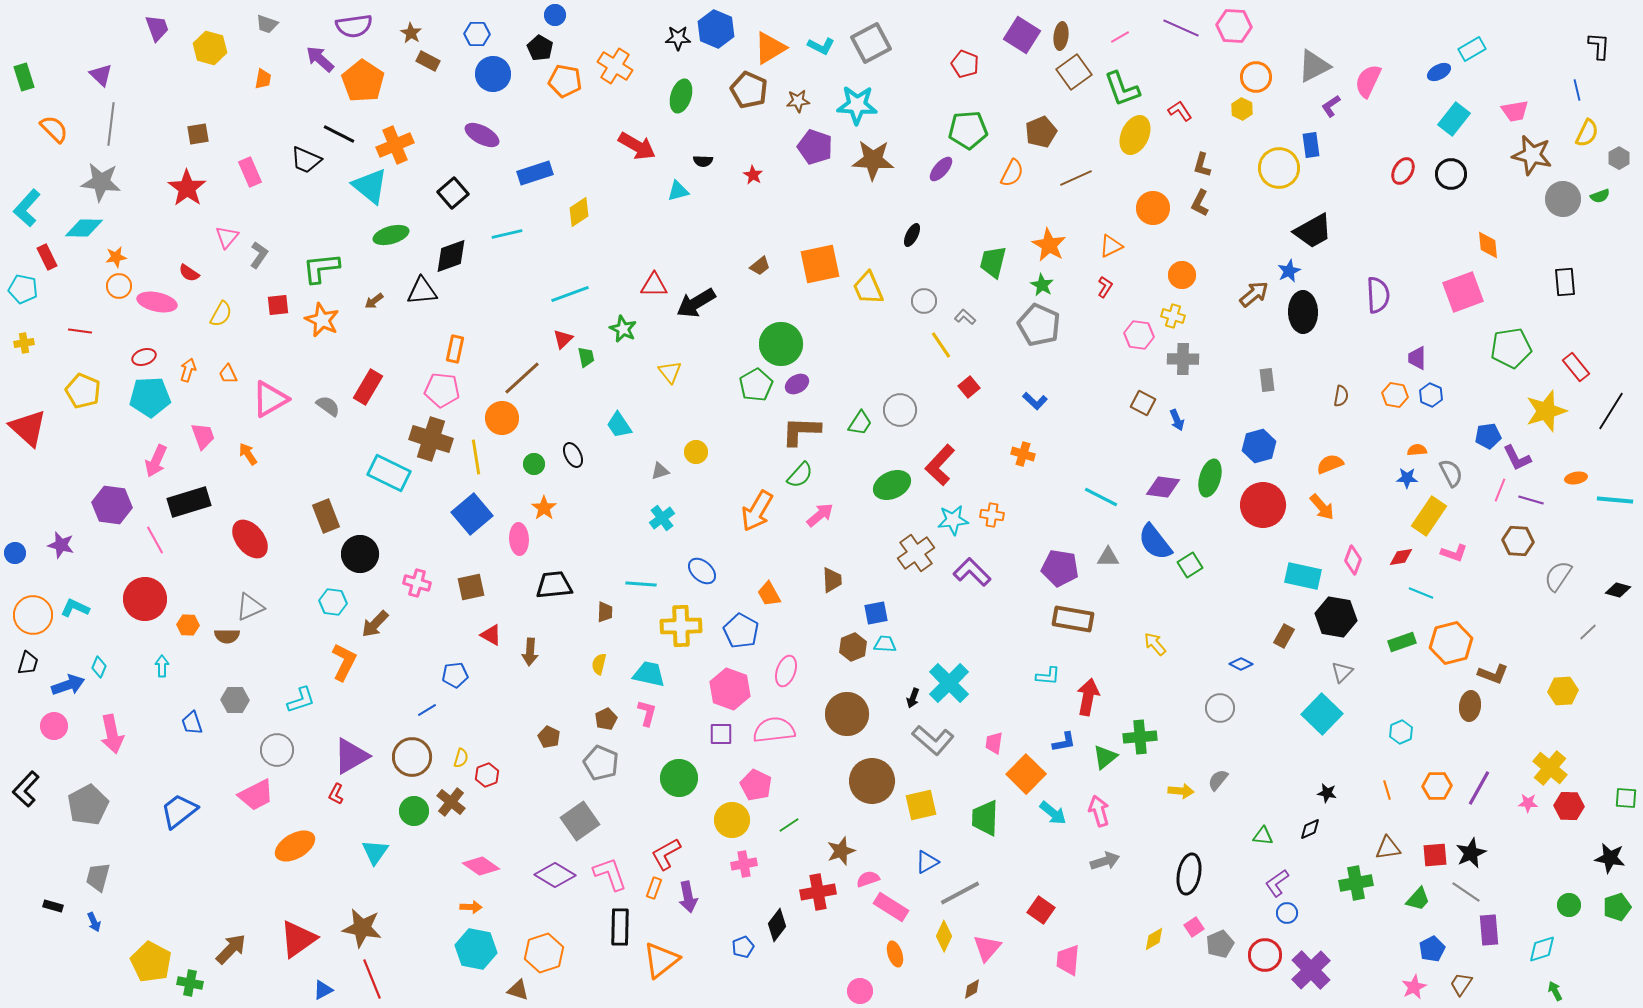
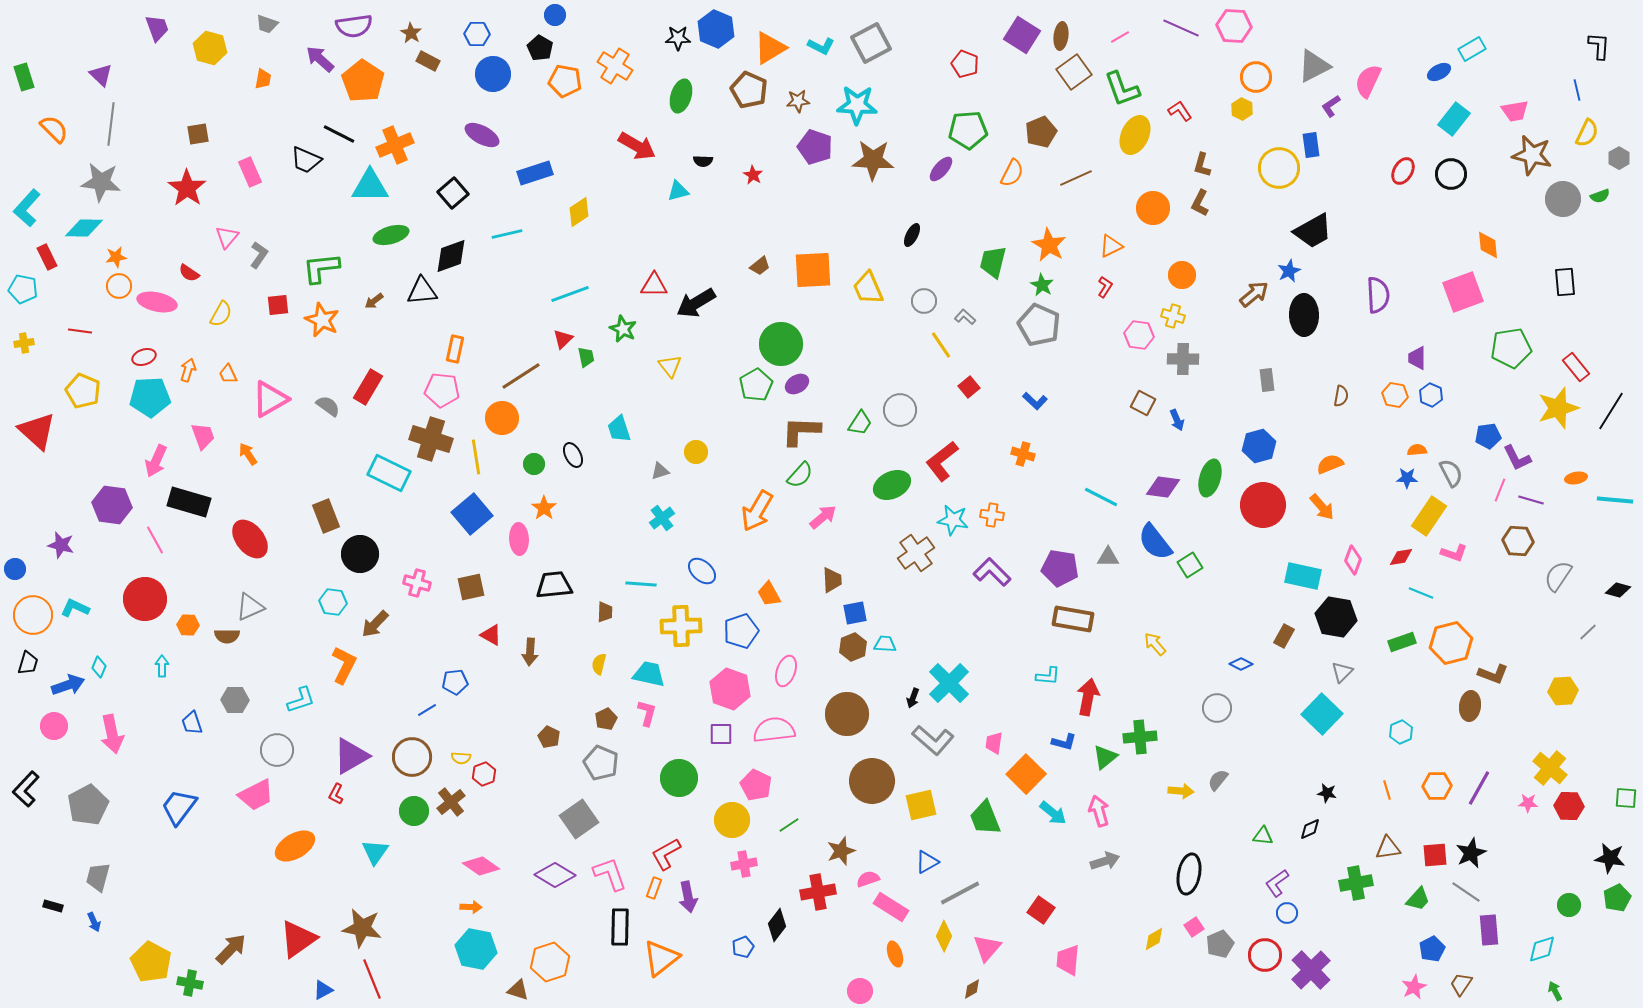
cyan triangle at (370, 186): rotated 39 degrees counterclockwise
orange square at (820, 264): moved 7 px left, 6 px down; rotated 9 degrees clockwise
black ellipse at (1303, 312): moved 1 px right, 3 px down
yellow triangle at (670, 372): moved 6 px up
brown line at (522, 378): moved 1 px left, 2 px up; rotated 9 degrees clockwise
yellow star at (1546, 411): moved 12 px right, 3 px up
cyan trapezoid at (619, 425): moved 4 px down; rotated 16 degrees clockwise
red triangle at (28, 428): moved 9 px right, 3 px down
red L-shape at (940, 465): moved 2 px right, 4 px up; rotated 9 degrees clockwise
black rectangle at (189, 502): rotated 33 degrees clockwise
pink arrow at (820, 515): moved 3 px right, 2 px down
cyan star at (953, 520): rotated 16 degrees clockwise
blue circle at (15, 553): moved 16 px down
purple L-shape at (972, 572): moved 20 px right
blue square at (876, 613): moved 21 px left
blue pentagon at (741, 631): rotated 24 degrees clockwise
orange L-shape at (344, 662): moved 3 px down
blue pentagon at (455, 675): moved 7 px down
gray circle at (1220, 708): moved 3 px left
blue L-shape at (1064, 742): rotated 25 degrees clockwise
yellow semicircle at (461, 758): rotated 78 degrees clockwise
red hexagon at (487, 775): moved 3 px left, 1 px up
brown cross at (451, 802): rotated 12 degrees clockwise
blue trapezoid at (179, 811): moved 4 px up; rotated 15 degrees counterclockwise
green trapezoid at (985, 818): rotated 24 degrees counterclockwise
gray square at (580, 821): moved 1 px left, 2 px up
green pentagon at (1617, 907): moved 9 px up; rotated 8 degrees counterclockwise
orange hexagon at (544, 953): moved 6 px right, 9 px down
orange triangle at (661, 960): moved 2 px up
